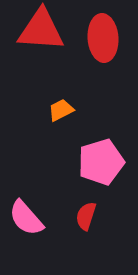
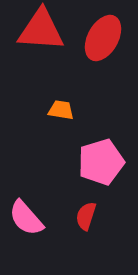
red ellipse: rotated 33 degrees clockwise
orange trapezoid: rotated 36 degrees clockwise
